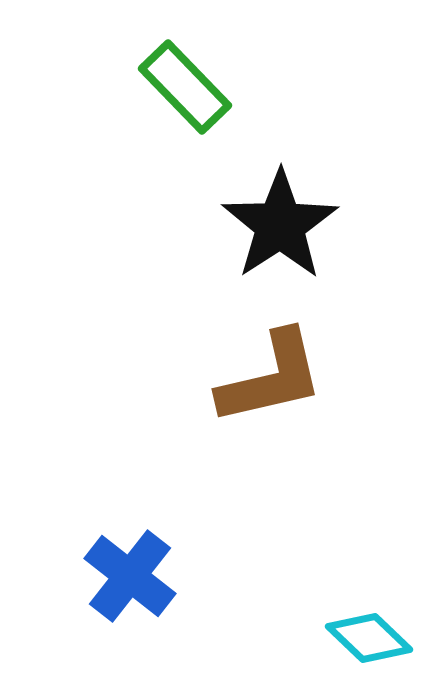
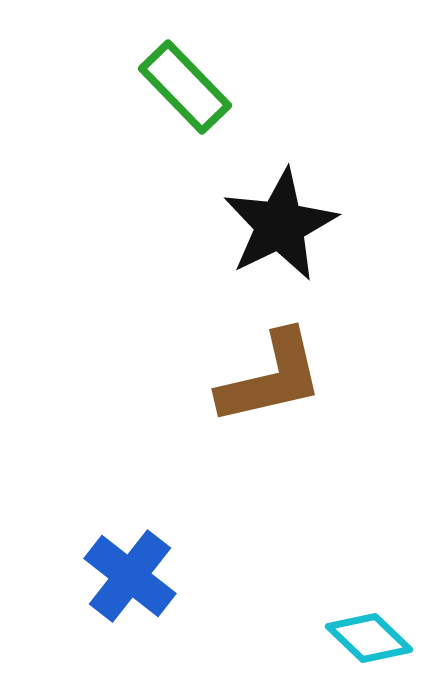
black star: rotated 7 degrees clockwise
